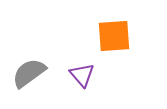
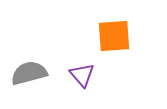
gray semicircle: rotated 21 degrees clockwise
